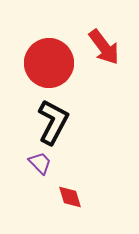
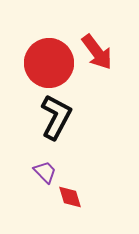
red arrow: moved 7 px left, 5 px down
black L-shape: moved 3 px right, 5 px up
purple trapezoid: moved 5 px right, 9 px down
